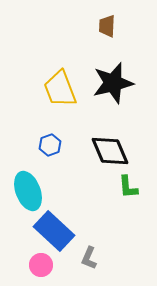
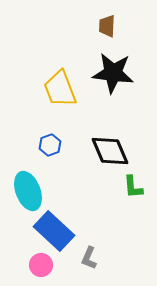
black star: moved 10 px up; rotated 21 degrees clockwise
green L-shape: moved 5 px right
